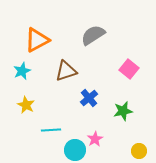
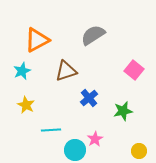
pink square: moved 5 px right, 1 px down
